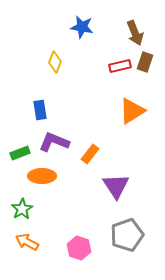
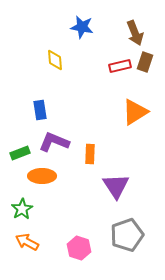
yellow diamond: moved 2 px up; rotated 25 degrees counterclockwise
orange triangle: moved 3 px right, 1 px down
orange rectangle: rotated 36 degrees counterclockwise
